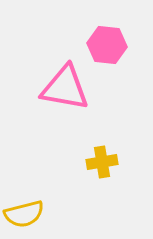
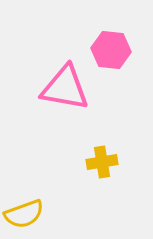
pink hexagon: moved 4 px right, 5 px down
yellow semicircle: rotated 6 degrees counterclockwise
